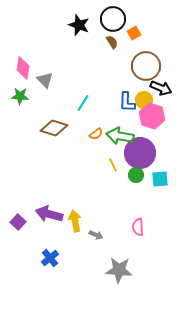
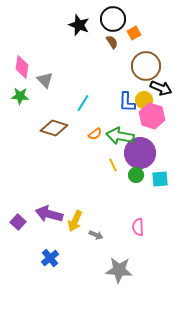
pink diamond: moved 1 px left, 1 px up
orange semicircle: moved 1 px left
yellow arrow: rotated 145 degrees counterclockwise
